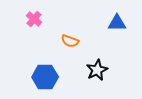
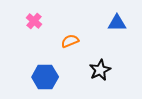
pink cross: moved 2 px down
orange semicircle: rotated 138 degrees clockwise
black star: moved 3 px right
